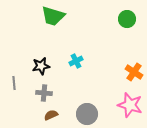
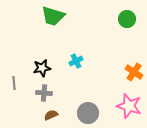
black star: moved 1 px right, 2 px down
pink star: moved 1 px left, 1 px down
gray circle: moved 1 px right, 1 px up
